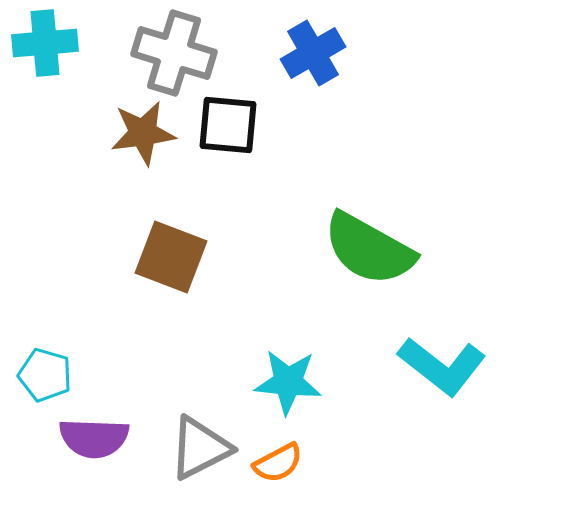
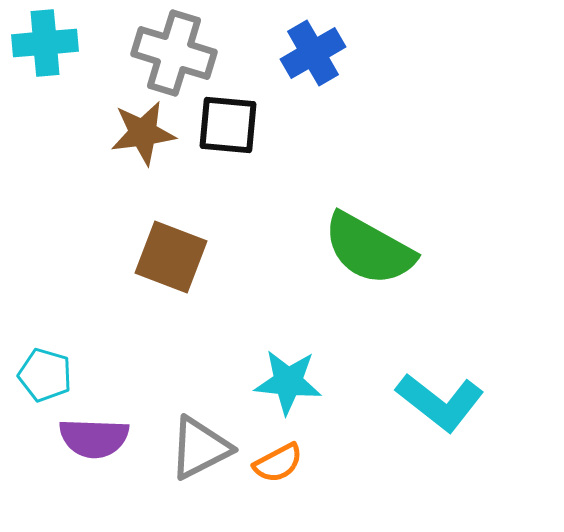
cyan L-shape: moved 2 px left, 36 px down
